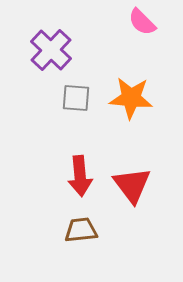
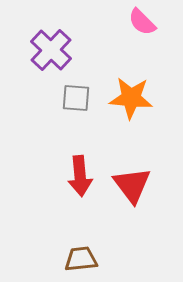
brown trapezoid: moved 29 px down
